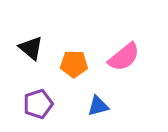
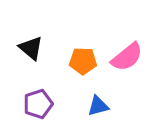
pink semicircle: moved 3 px right
orange pentagon: moved 9 px right, 3 px up
